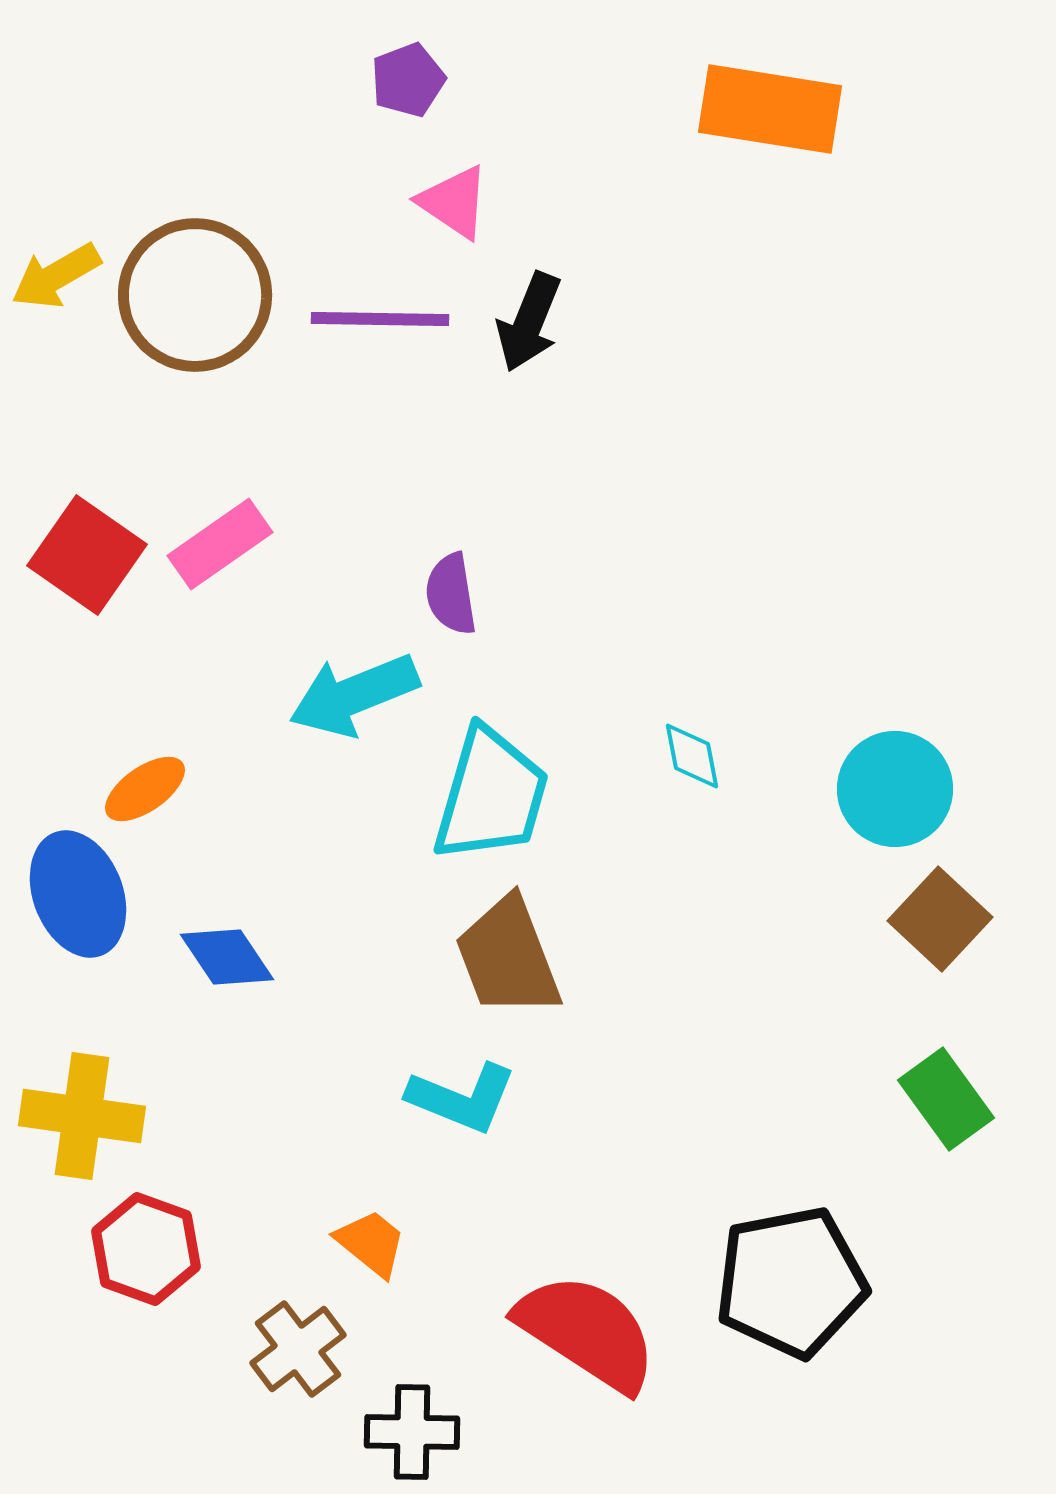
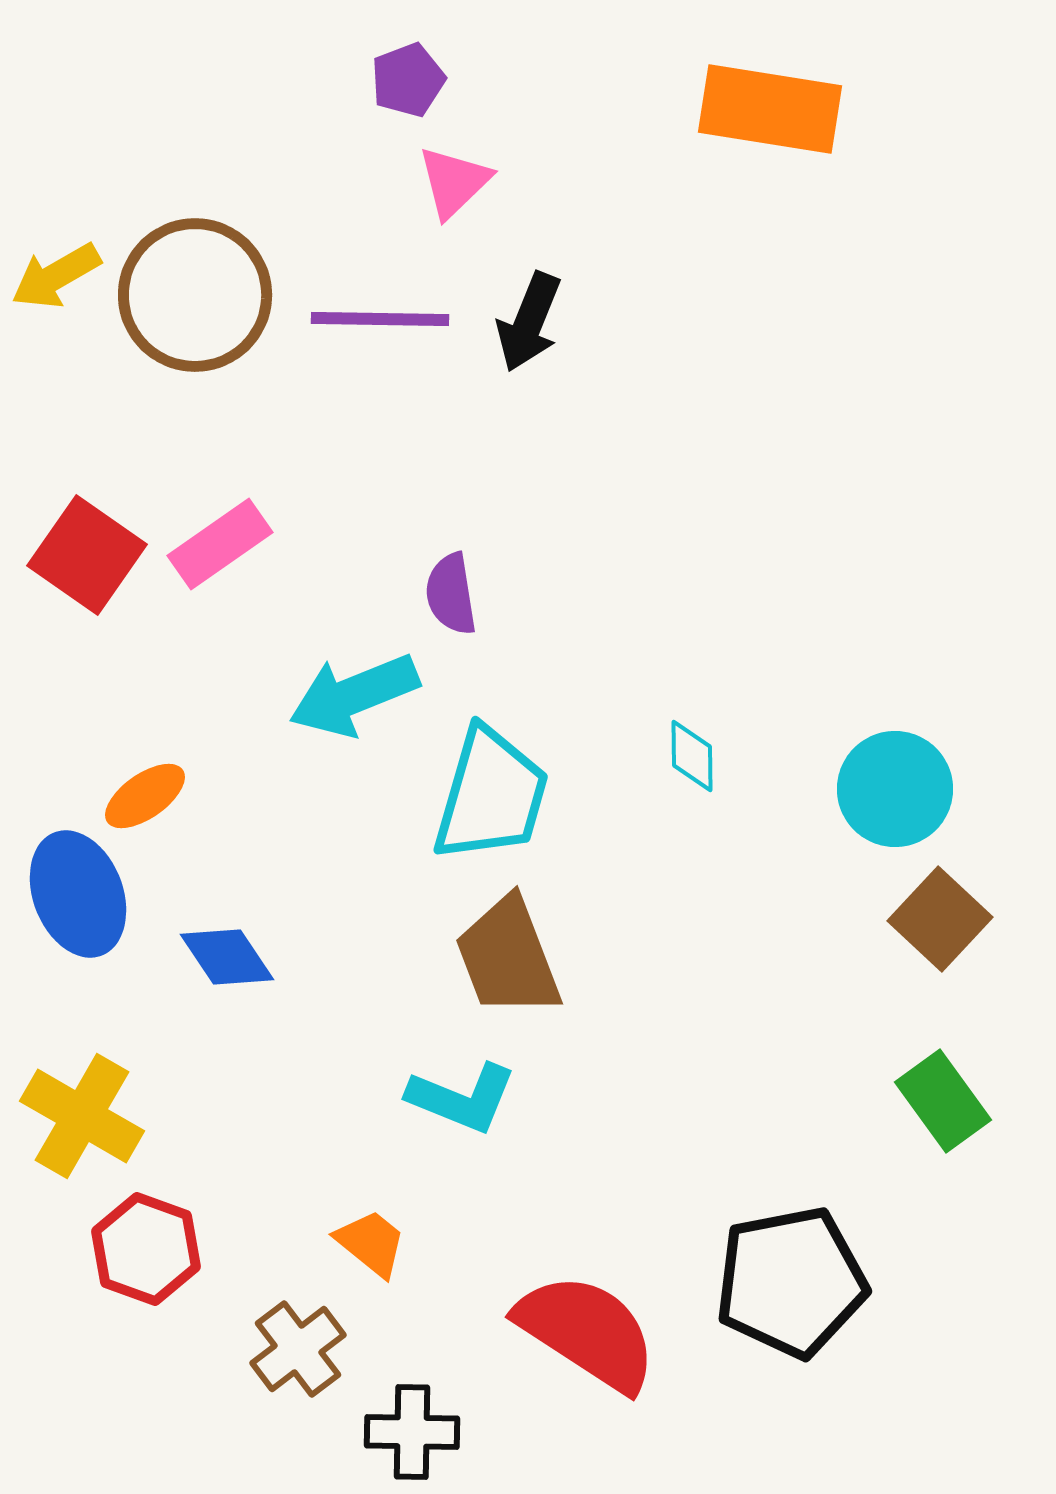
pink triangle: moved 20 px up; rotated 42 degrees clockwise
cyan diamond: rotated 10 degrees clockwise
orange ellipse: moved 7 px down
green rectangle: moved 3 px left, 2 px down
yellow cross: rotated 22 degrees clockwise
